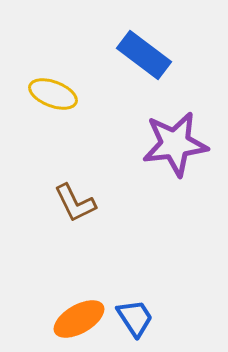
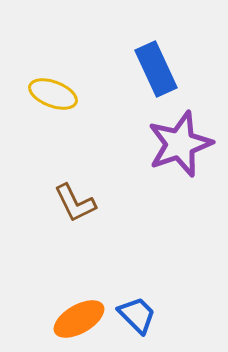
blue rectangle: moved 12 px right, 14 px down; rotated 28 degrees clockwise
purple star: moved 5 px right; rotated 12 degrees counterclockwise
blue trapezoid: moved 2 px right, 3 px up; rotated 12 degrees counterclockwise
